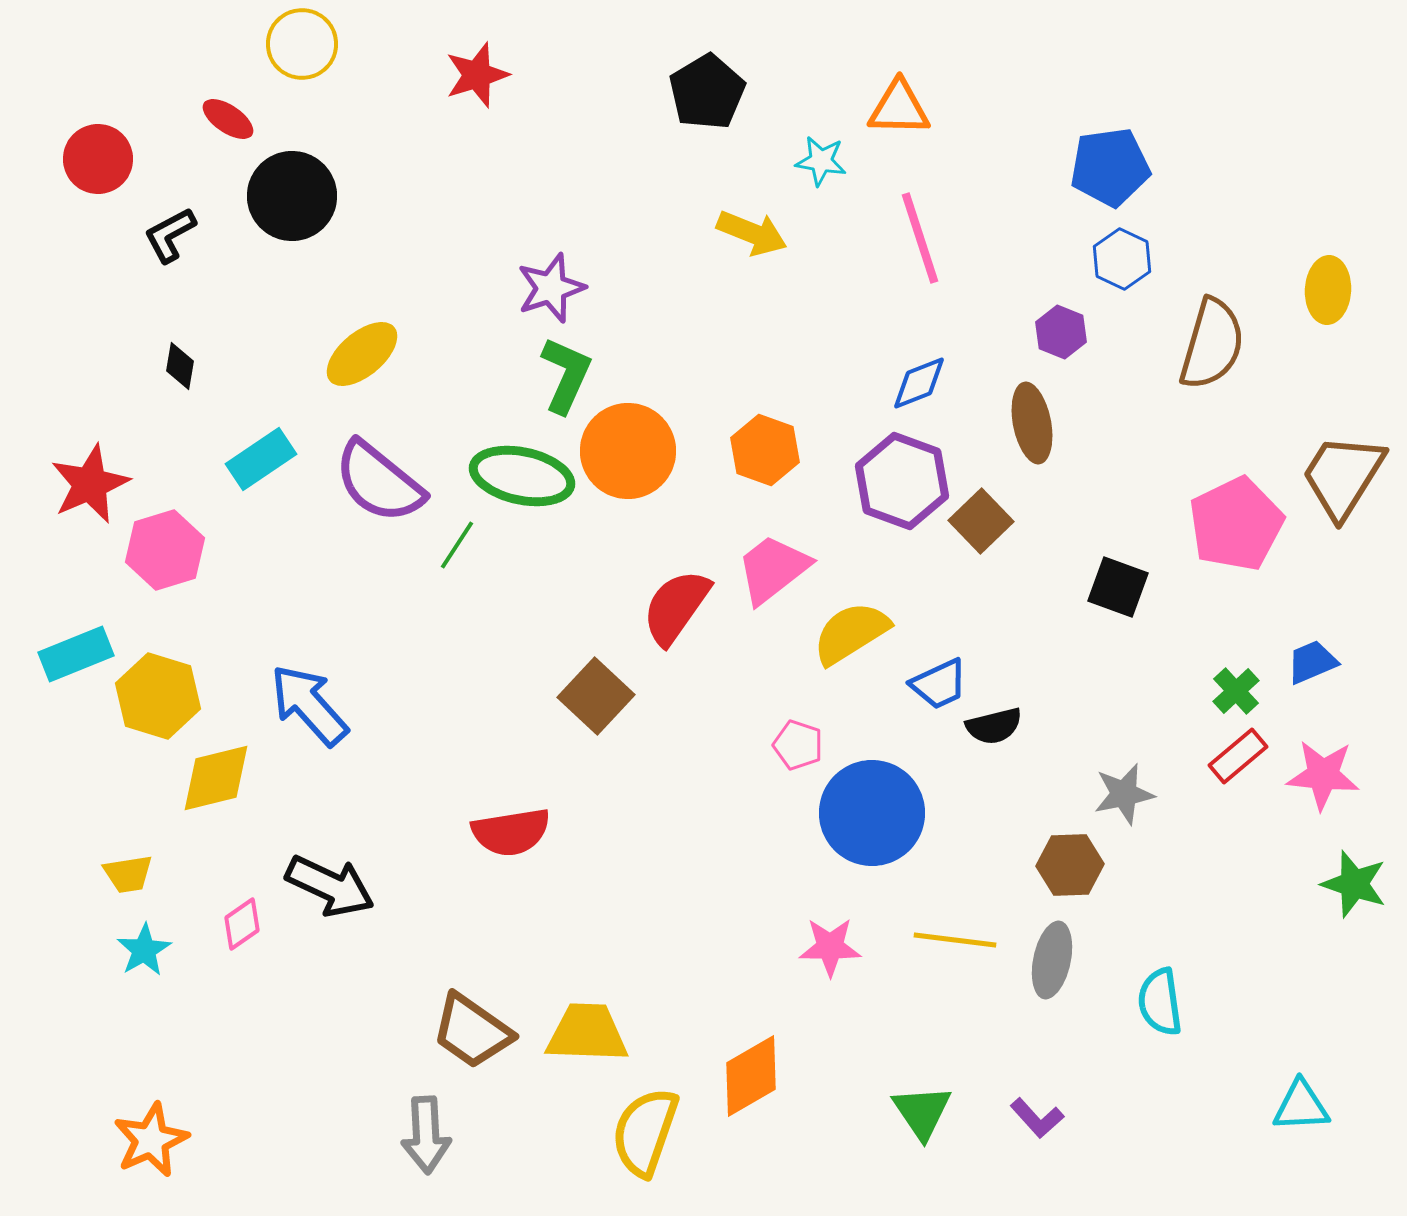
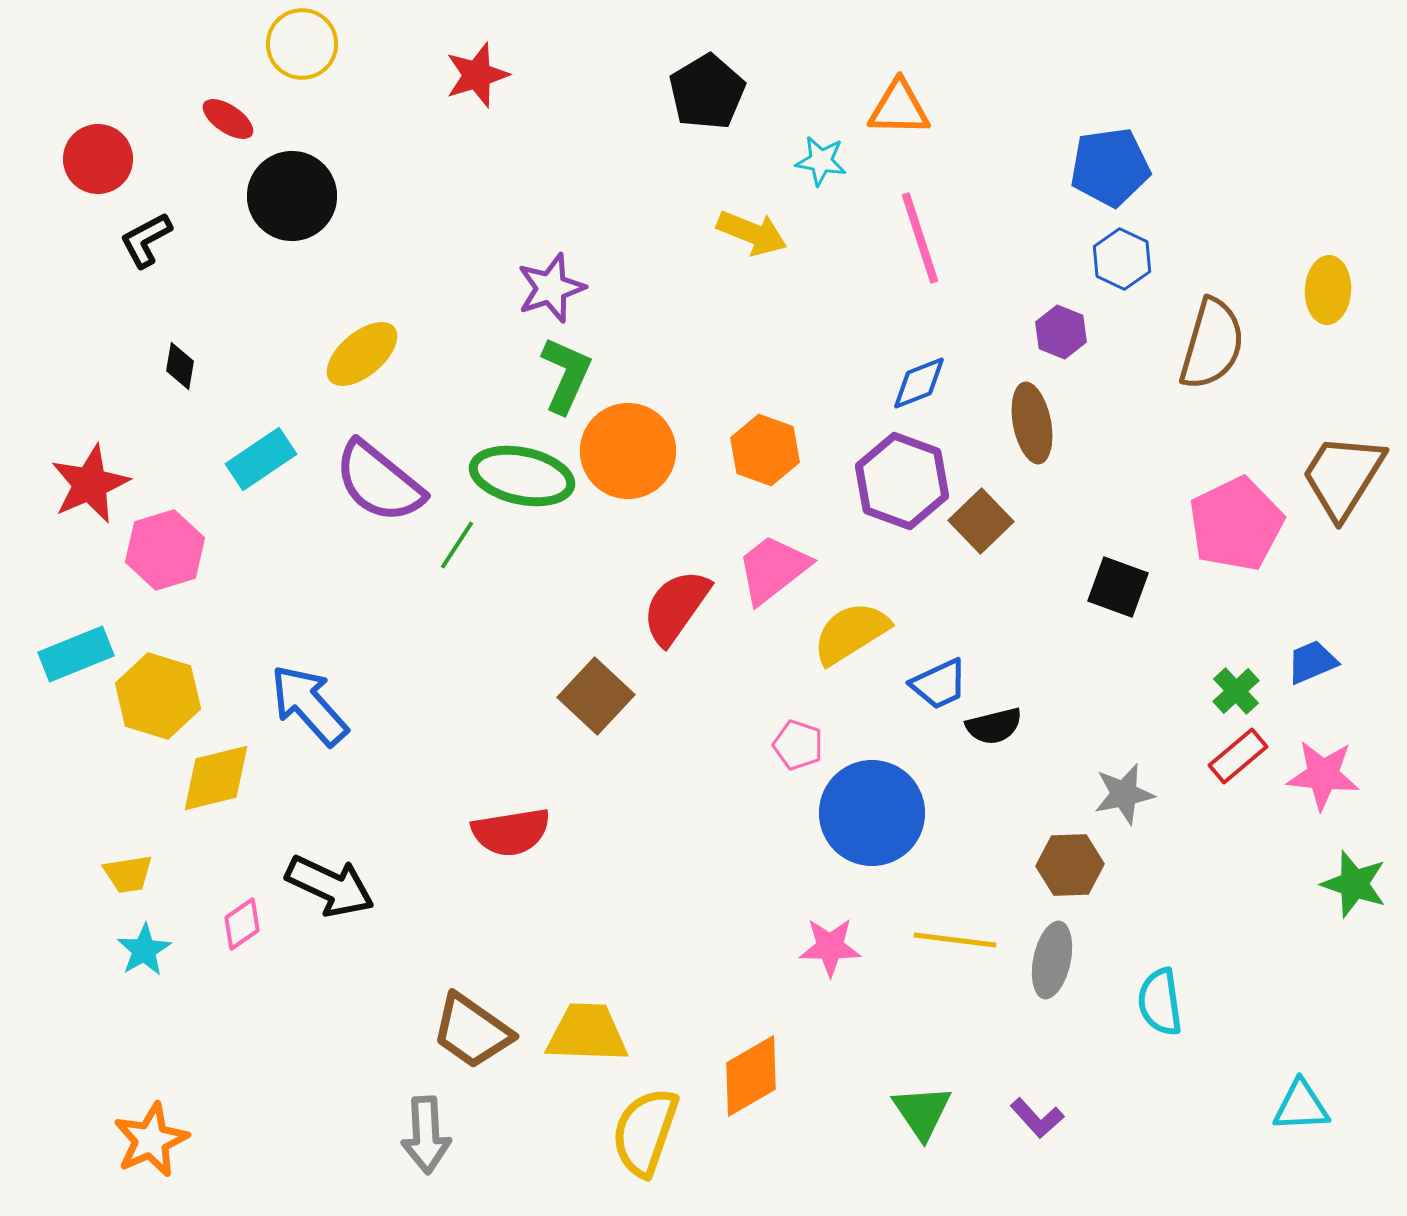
black L-shape at (170, 235): moved 24 px left, 5 px down
